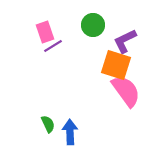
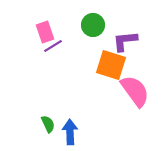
purple L-shape: rotated 20 degrees clockwise
orange square: moved 5 px left
pink semicircle: moved 9 px right
